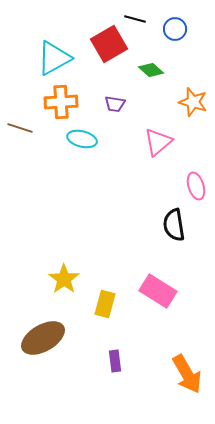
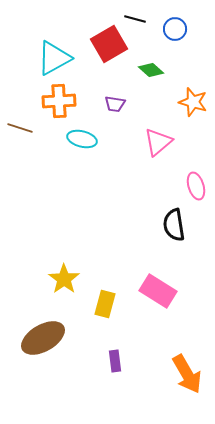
orange cross: moved 2 px left, 1 px up
